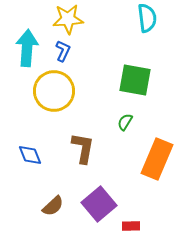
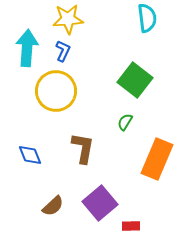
green square: rotated 28 degrees clockwise
yellow circle: moved 2 px right
purple square: moved 1 px right, 1 px up
